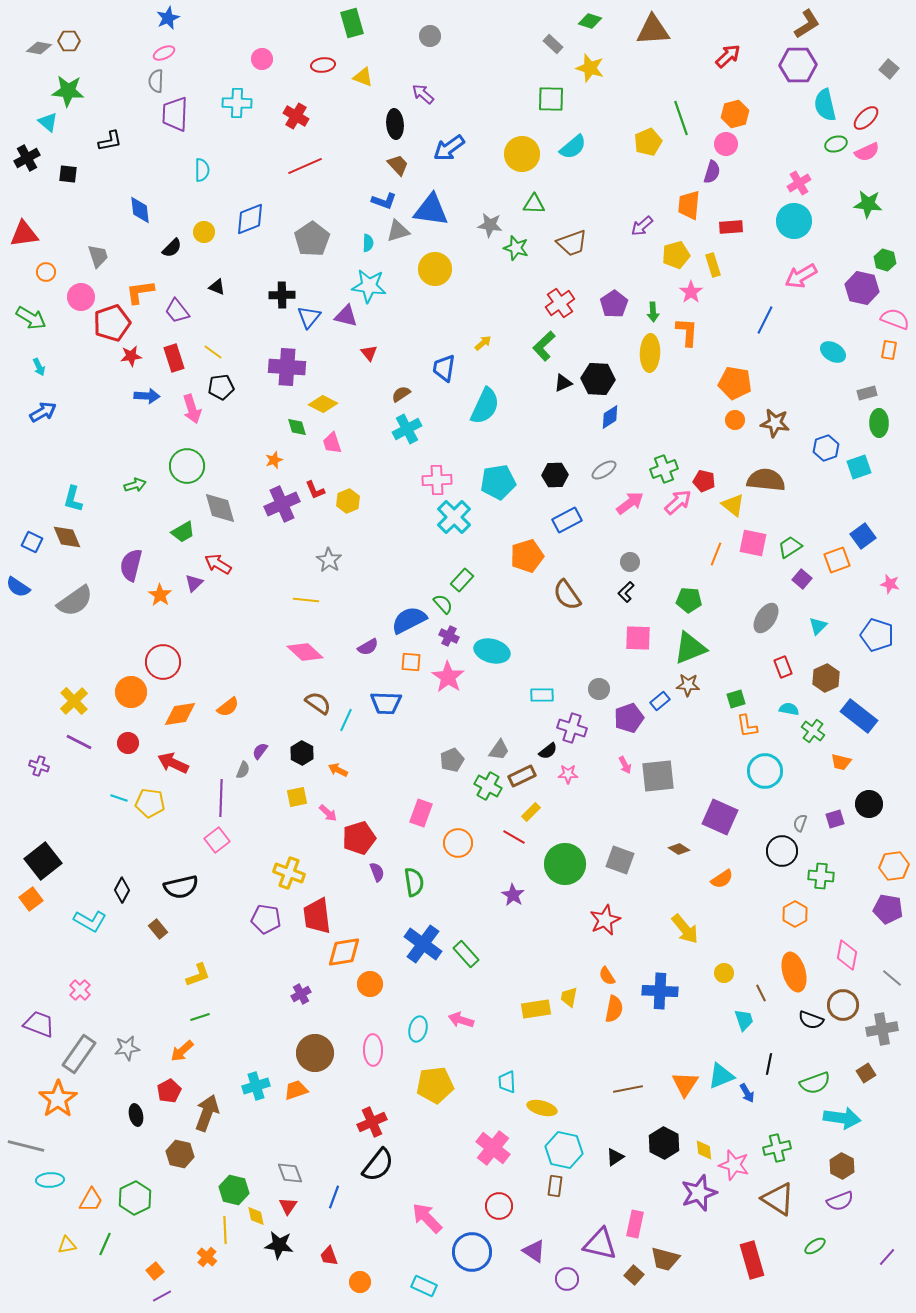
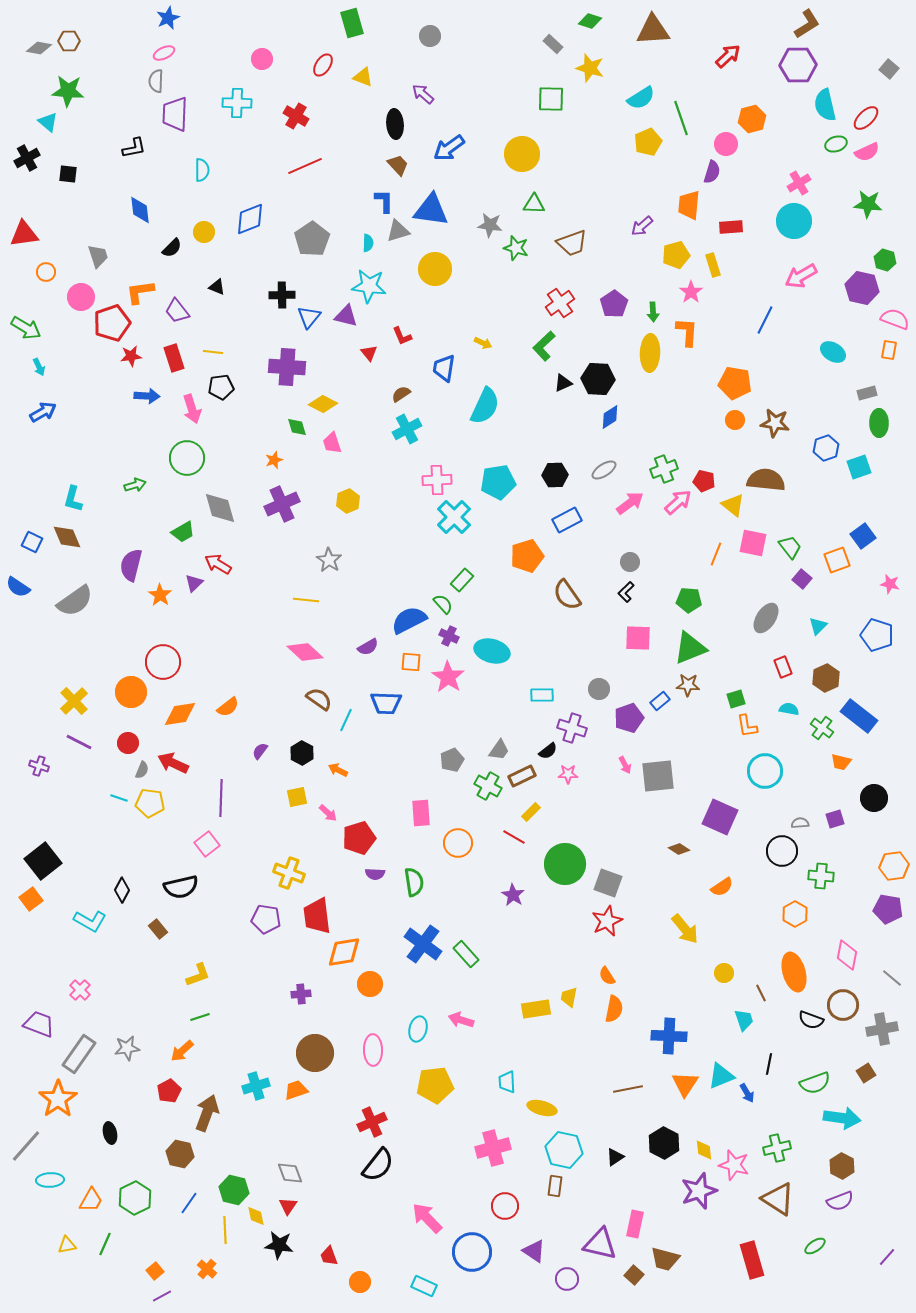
red ellipse at (323, 65): rotated 50 degrees counterclockwise
orange hexagon at (735, 114): moved 17 px right, 5 px down
black L-shape at (110, 141): moved 24 px right, 7 px down
cyan semicircle at (573, 147): moved 68 px right, 49 px up; rotated 8 degrees clockwise
blue L-shape at (384, 201): rotated 110 degrees counterclockwise
green arrow at (31, 318): moved 5 px left, 10 px down
yellow arrow at (483, 343): rotated 66 degrees clockwise
yellow line at (213, 352): rotated 30 degrees counterclockwise
green circle at (187, 466): moved 8 px up
red L-shape at (315, 490): moved 87 px right, 154 px up
green trapezoid at (790, 547): rotated 85 degrees clockwise
brown semicircle at (318, 703): moved 1 px right, 4 px up
green cross at (813, 731): moved 9 px right, 3 px up
gray semicircle at (243, 770): moved 101 px left
black circle at (869, 804): moved 5 px right, 6 px up
pink rectangle at (421, 813): rotated 24 degrees counterclockwise
gray semicircle at (800, 823): rotated 66 degrees clockwise
pink square at (217, 840): moved 10 px left, 4 px down
gray square at (620, 860): moved 12 px left, 23 px down
purple semicircle at (377, 872): moved 2 px left, 2 px down; rotated 114 degrees clockwise
orange semicircle at (722, 879): moved 8 px down
red star at (605, 920): moved 2 px right, 1 px down
blue cross at (660, 991): moved 9 px right, 45 px down
purple cross at (301, 994): rotated 24 degrees clockwise
black ellipse at (136, 1115): moved 26 px left, 18 px down
gray line at (26, 1146): rotated 63 degrees counterclockwise
pink cross at (493, 1148): rotated 36 degrees clockwise
purple star at (699, 1193): moved 2 px up
blue line at (334, 1197): moved 145 px left, 6 px down; rotated 15 degrees clockwise
red circle at (499, 1206): moved 6 px right
orange cross at (207, 1257): moved 12 px down
